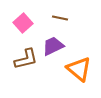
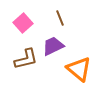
brown line: rotated 56 degrees clockwise
